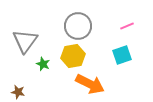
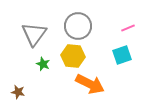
pink line: moved 1 px right, 2 px down
gray triangle: moved 9 px right, 7 px up
yellow hexagon: rotated 15 degrees clockwise
